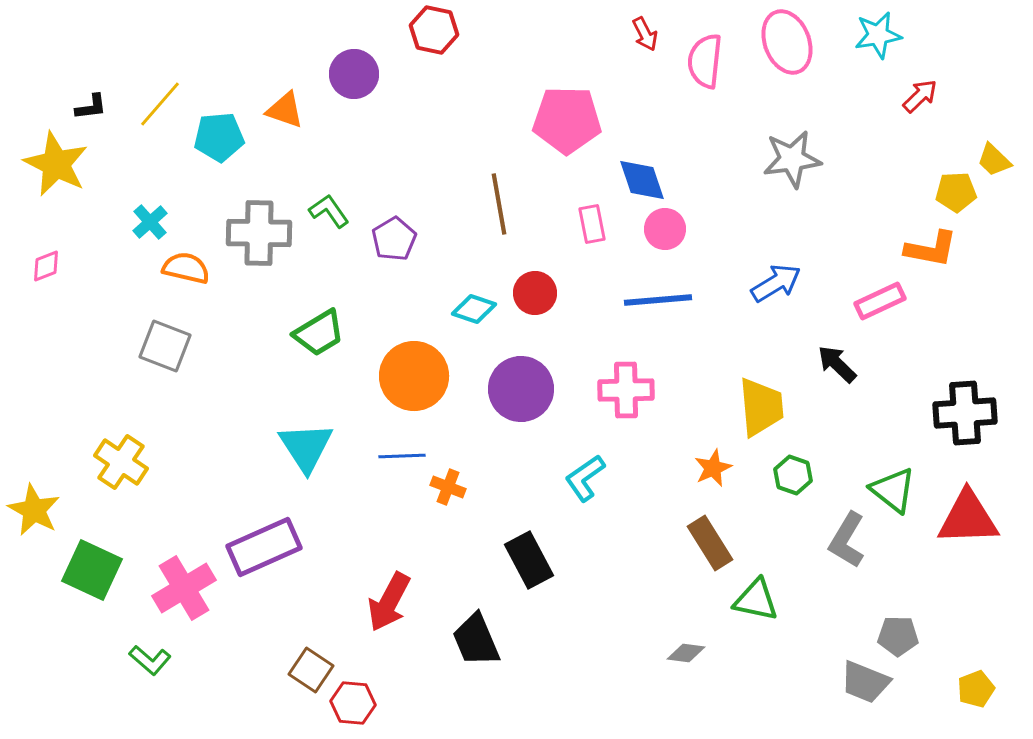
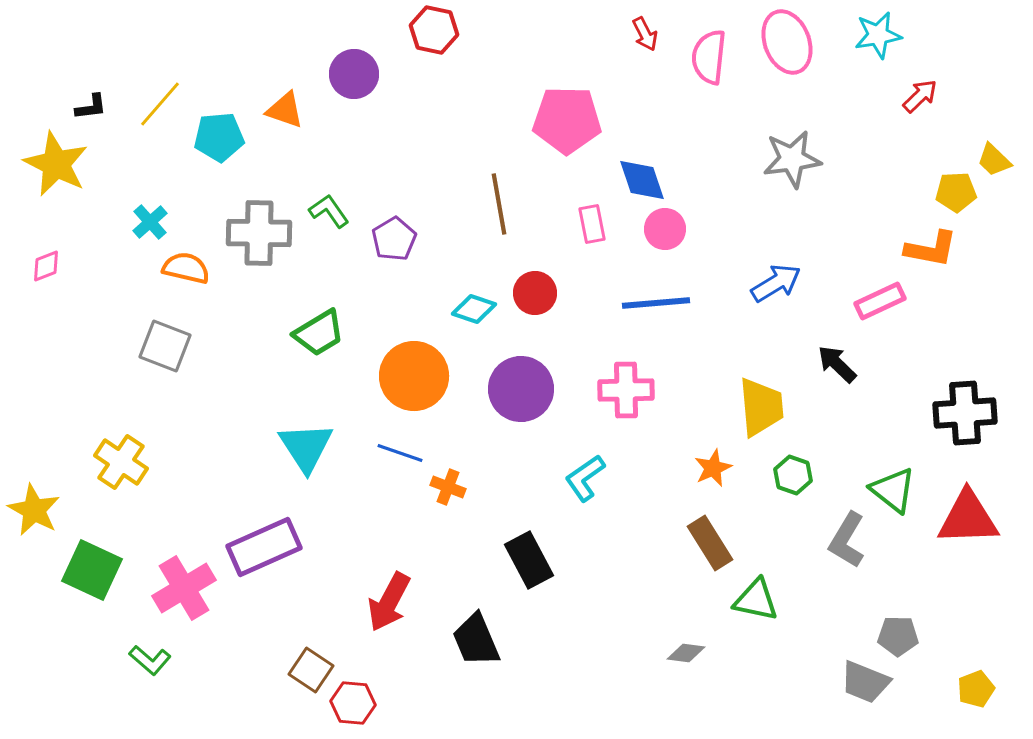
pink semicircle at (705, 61): moved 4 px right, 4 px up
blue line at (658, 300): moved 2 px left, 3 px down
blue line at (402, 456): moved 2 px left, 3 px up; rotated 21 degrees clockwise
